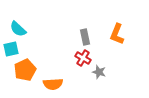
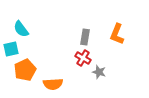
cyan semicircle: moved 3 px right; rotated 12 degrees clockwise
gray rectangle: rotated 21 degrees clockwise
